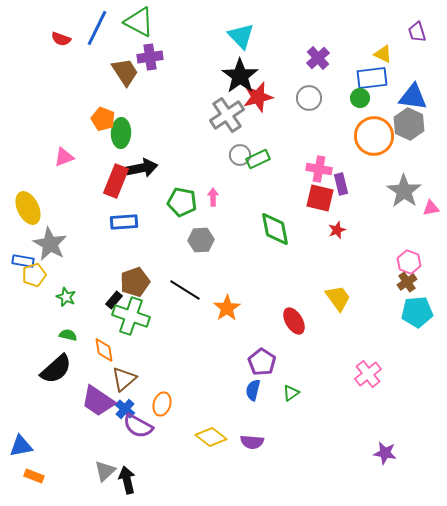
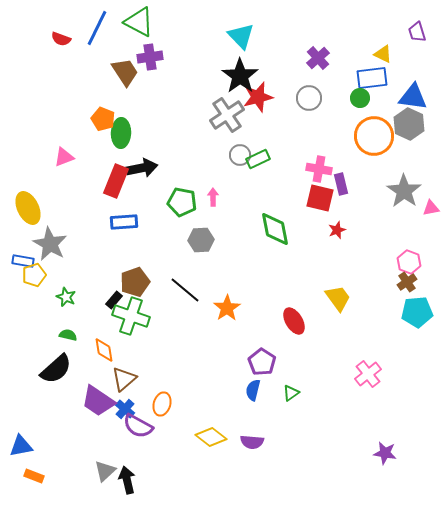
black line at (185, 290): rotated 8 degrees clockwise
